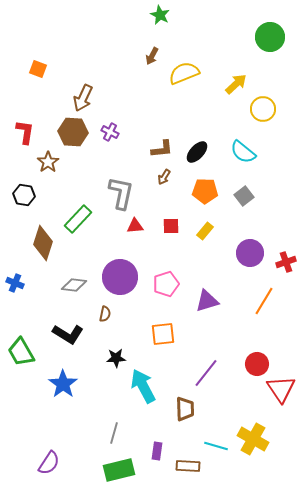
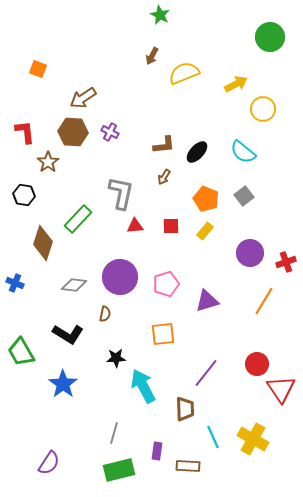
yellow arrow at (236, 84): rotated 15 degrees clockwise
brown arrow at (83, 98): rotated 32 degrees clockwise
red L-shape at (25, 132): rotated 15 degrees counterclockwise
brown L-shape at (162, 149): moved 2 px right, 4 px up
orange pentagon at (205, 191): moved 1 px right, 8 px down; rotated 20 degrees clockwise
cyan line at (216, 446): moved 3 px left, 9 px up; rotated 50 degrees clockwise
